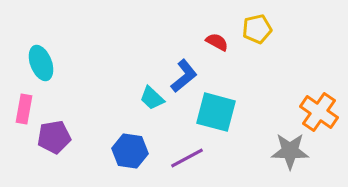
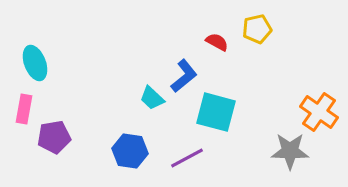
cyan ellipse: moved 6 px left
